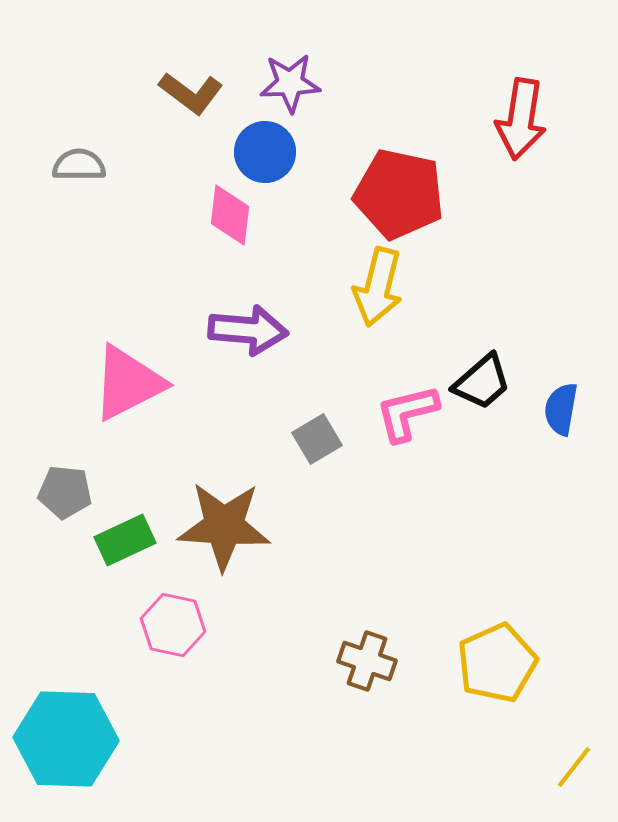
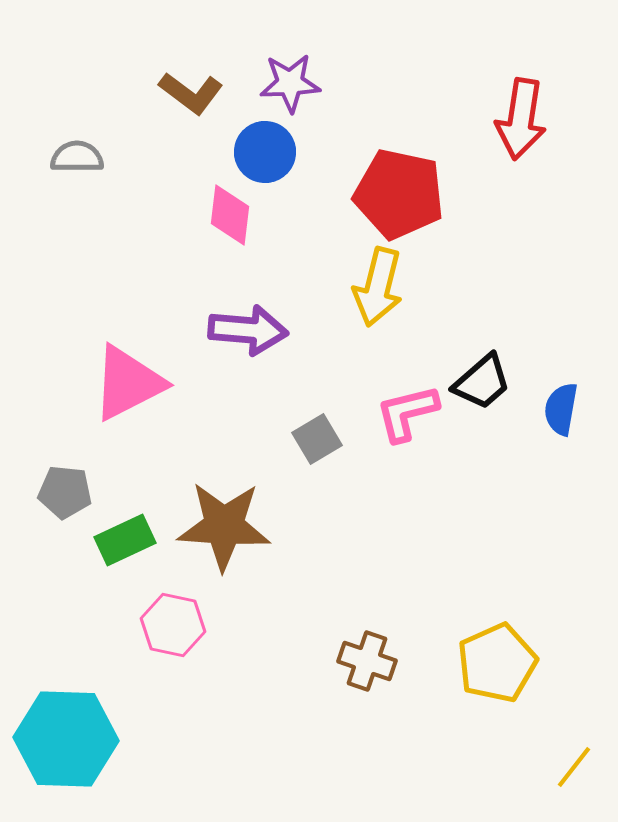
gray semicircle: moved 2 px left, 8 px up
